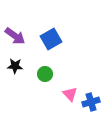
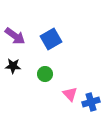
black star: moved 2 px left
